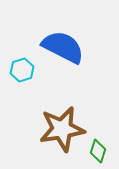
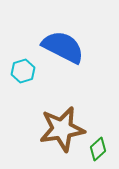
cyan hexagon: moved 1 px right, 1 px down
green diamond: moved 2 px up; rotated 30 degrees clockwise
